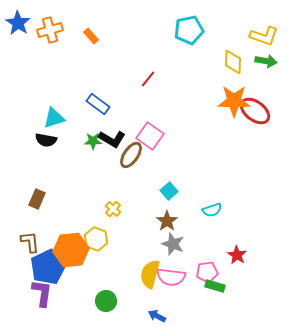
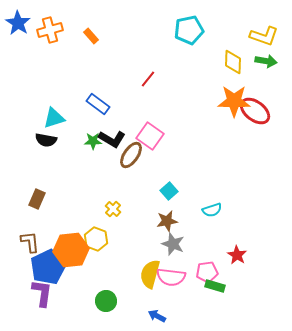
brown star: rotated 25 degrees clockwise
